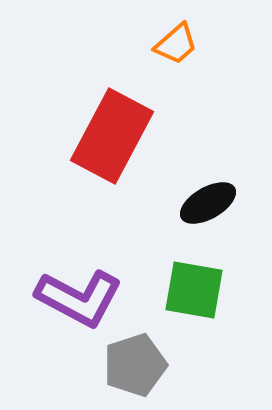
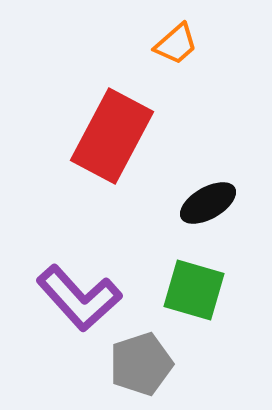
green square: rotated 6 degrees clockwise
purple L-shape: rotated 20 degrees clockwise
gray pentagon: moved 6 px right, 1 px up
